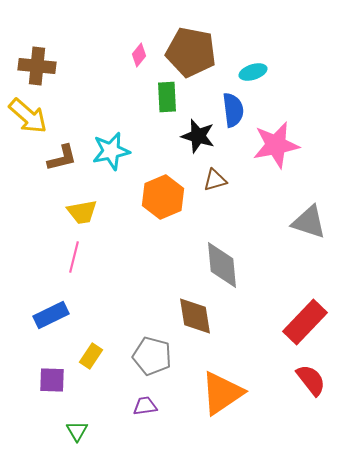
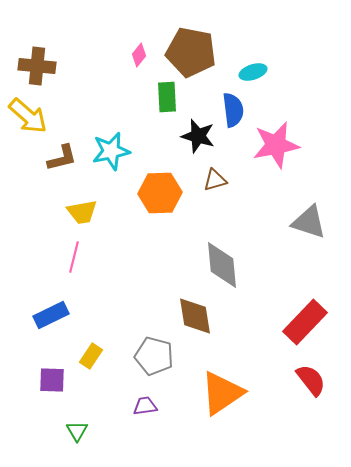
orange hexagon: moved 3 px left, 4 px up; rotated 21 degrees clockwise
gray pentagon: moved 2 px right
